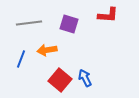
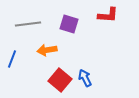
gray line: moved 1 px left, 1 px down
blue line: moved 9 px left
